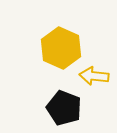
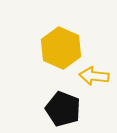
black pentagon: moved 1 px left, 1 px down
